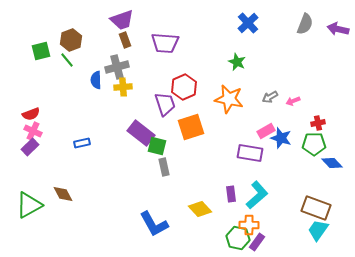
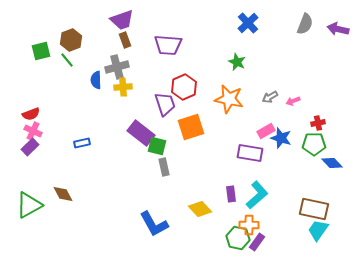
purple trapezoid at (165, 43): moved 3 px right, 2 px down
brown rectangle at (316, 208): moved 2 px left, 1 px down; rotated 8 degrees counterclockwise
